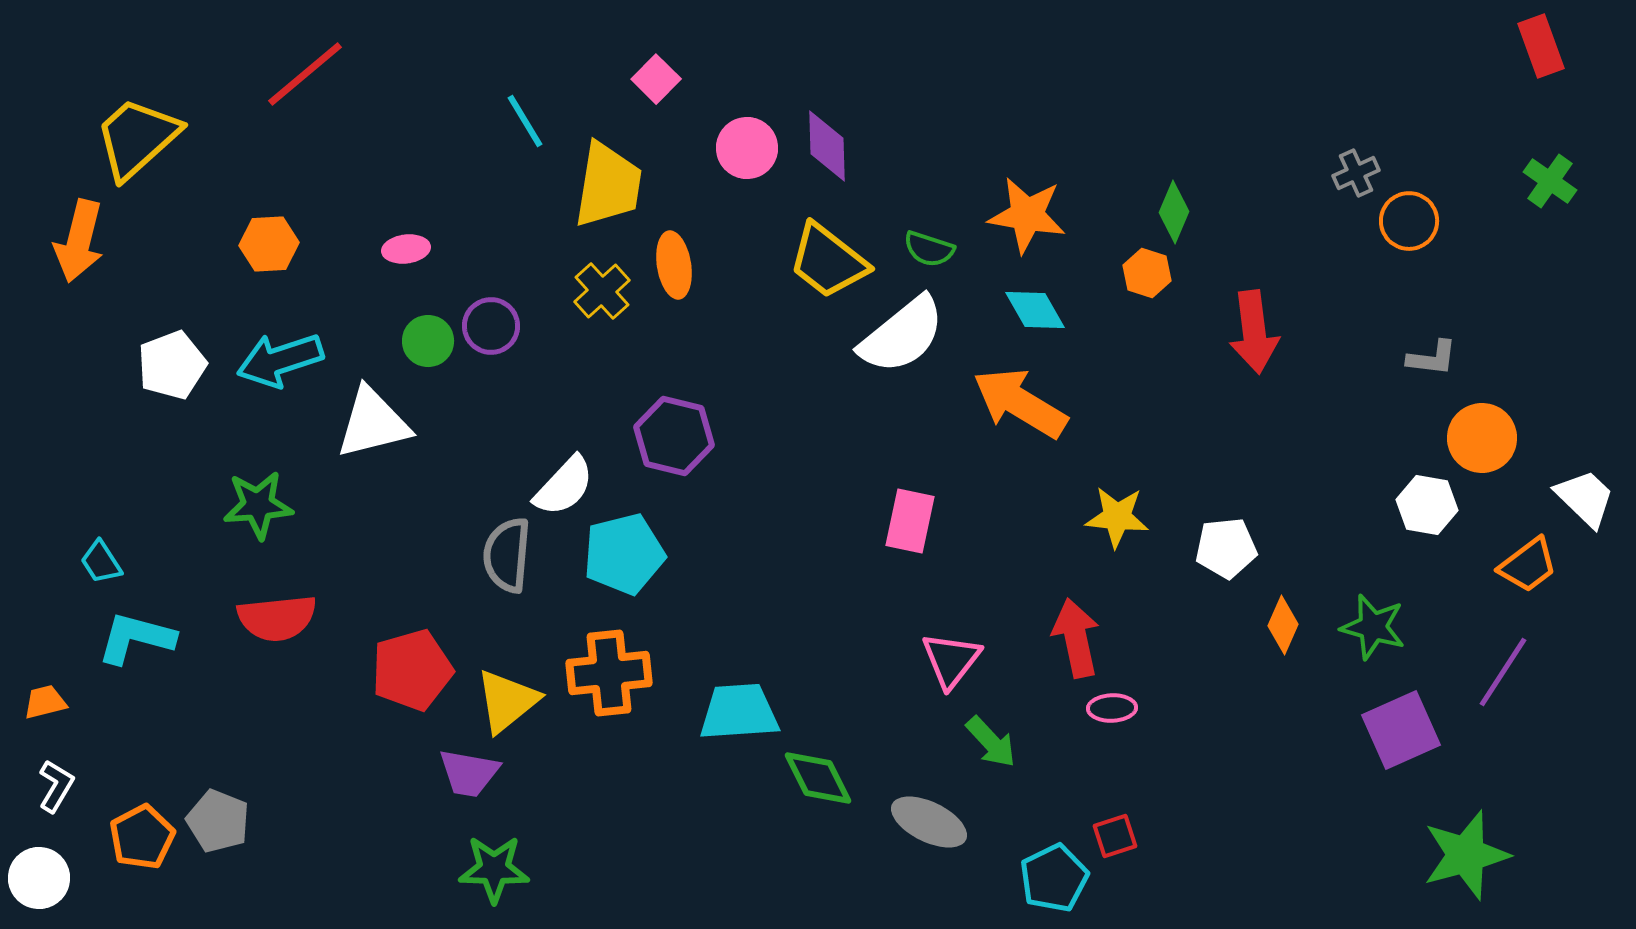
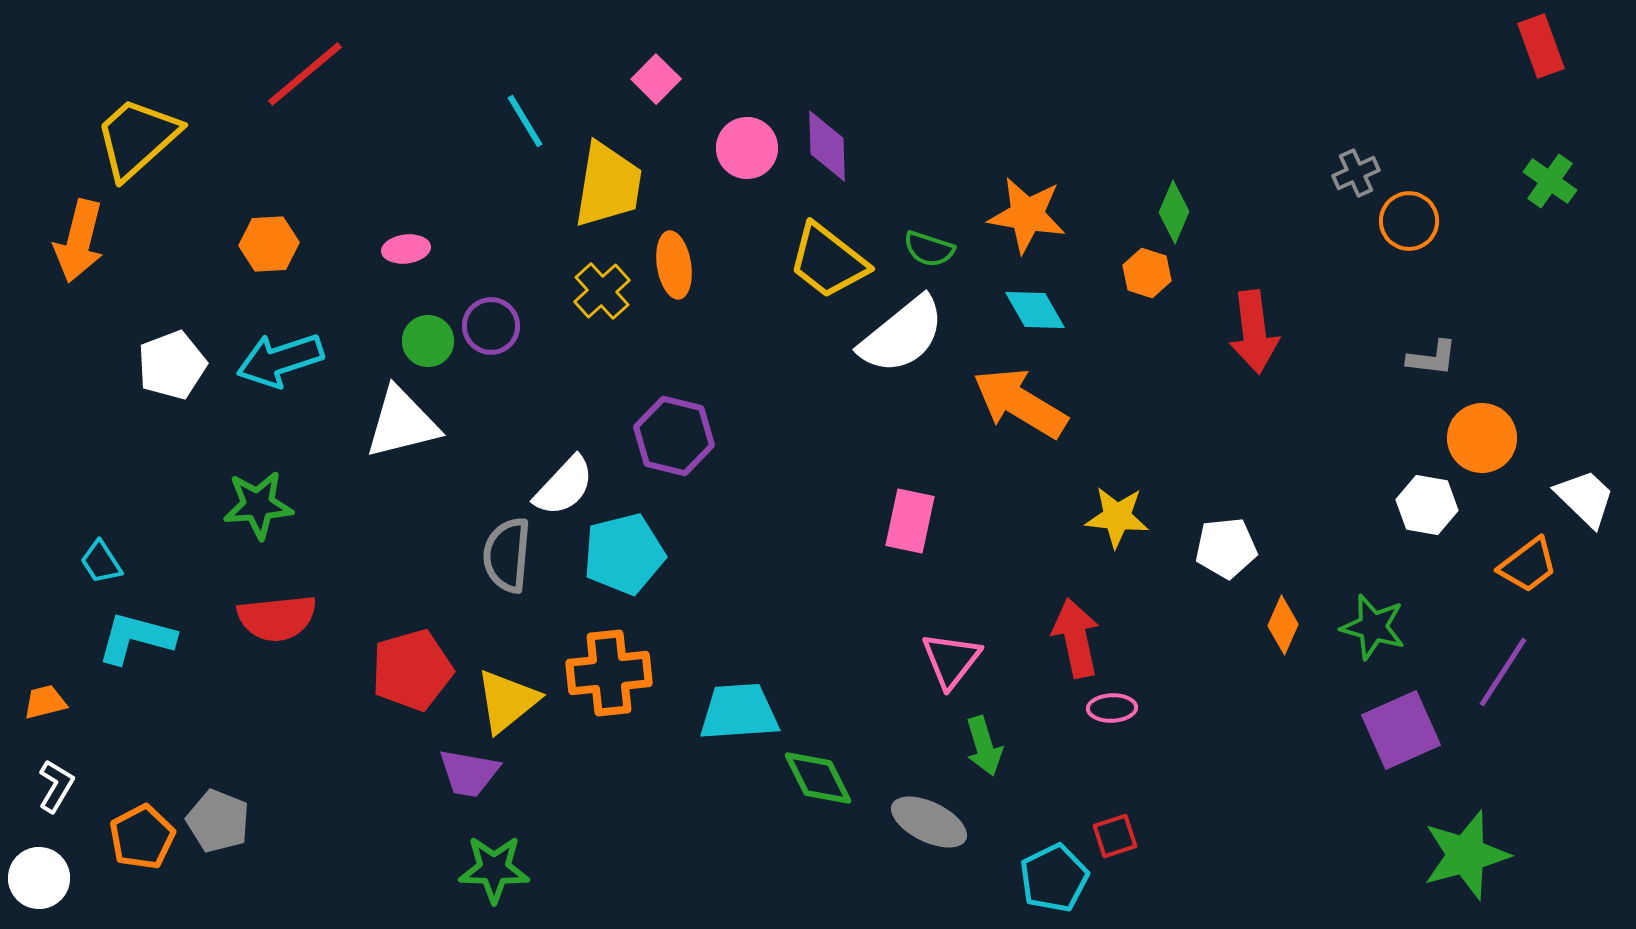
white triangle at (373, 423): moved 29 px right
green arrow at (991, 742): moved 7 px left, 4 px down; rotated 26 degrees clockwise
